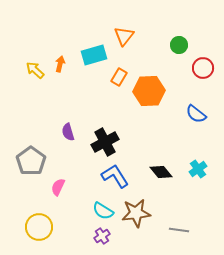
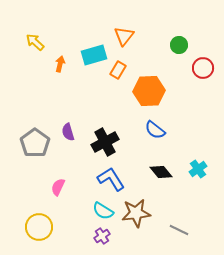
yellow arrow: moved 28 px up
orange rectangle: moved 1 px left, 7 px up
blue semicircle: moved 41 px left, 16 px down
gray pentagon: moved 4 px right, 18 px up
blue L-shape: moved 4 px left, 3 px down
gray line: rotated 18 degrees clockwise
